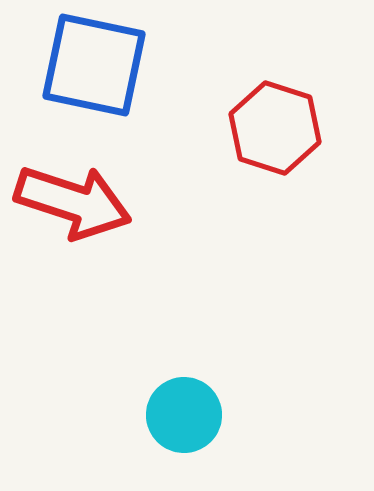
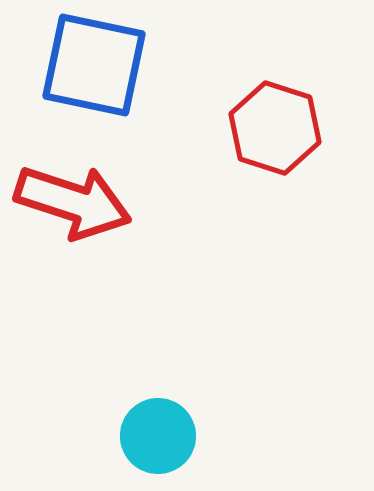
cyan circle: moved 26 px left, 21 px down
